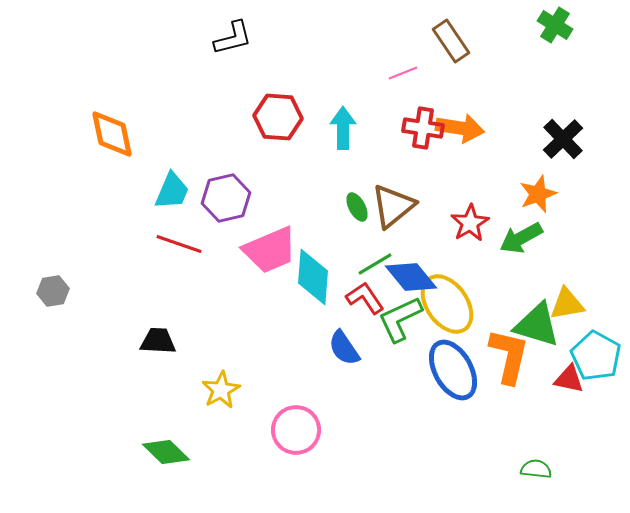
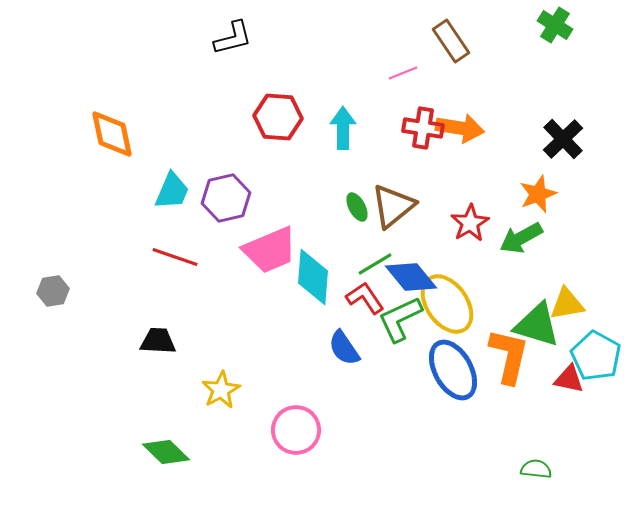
red line: moved 4 px left, 13 px down
